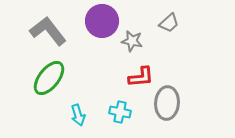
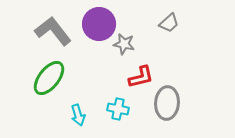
purple circle: moved 3 px left, 3 px down
gray L-shape: moved 5 px right
gray star: moved 8 px left, 3 px down
red L-shape: rotated 8 degrees counterclockwise
cyan cross: moved 2 px left, 3 px up
